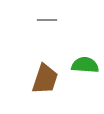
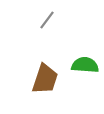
gray line: rotated 54 degrees counterclockwise
